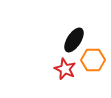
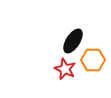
black ellipse: moved 1 px left, 1 px down
